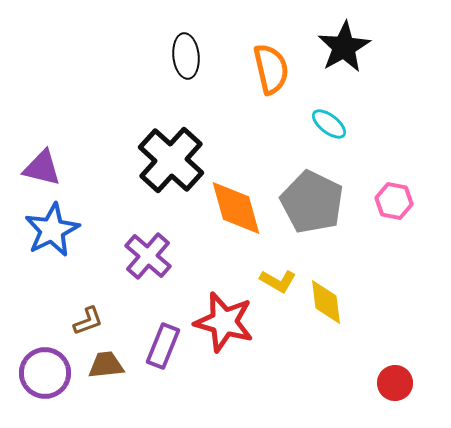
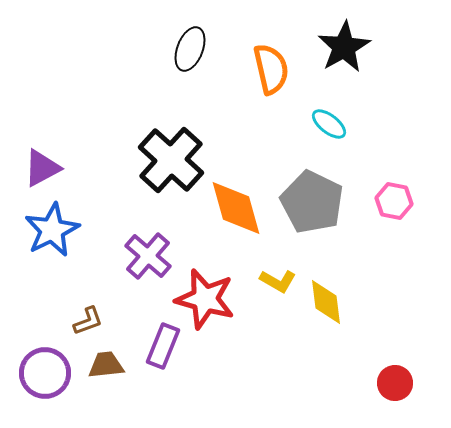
black ellipse: moved 4 px right, 7 px up; rotated 27 degrees clockwise
purple triangle: rotated 42 degrees counterclockwise
red star: moved 19 px left, 23 px up
